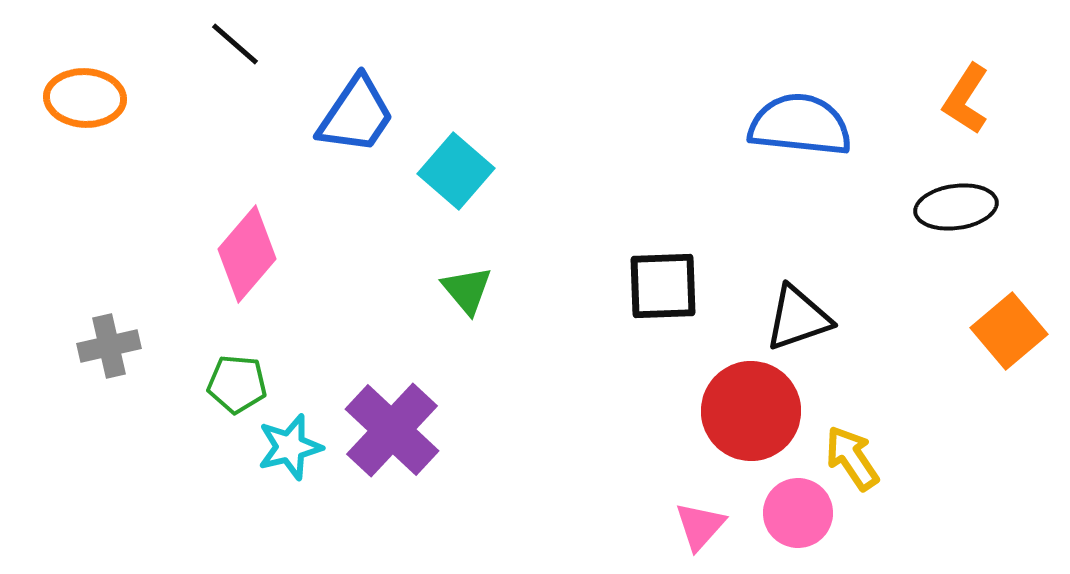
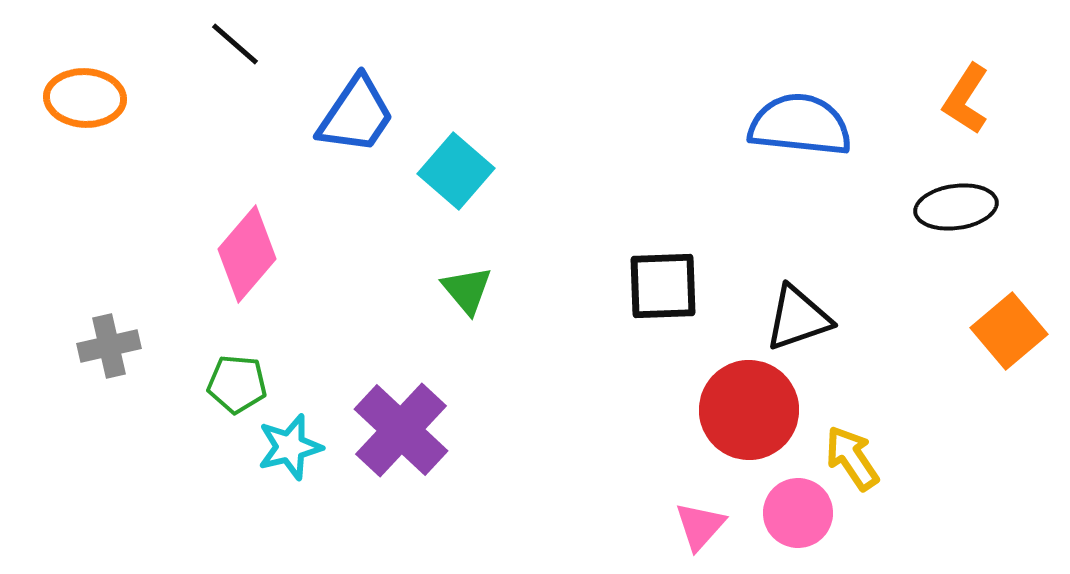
red circle: moved 2 px left, 1 px up
purple cross: moved 9 px right
